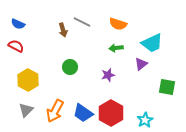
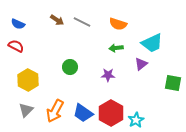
brown arrow: moved 6 px left, 10 px up; rotated 40 degrees counterclockwise
purple star: rotated 16 degrees clockwise
green square: moved 6 px right, 4 px up
cyan star: moved 9 px left
